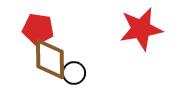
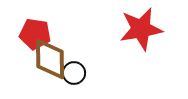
red pentagon: moved 3 px left, 5 px down
